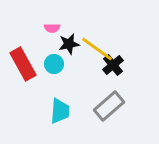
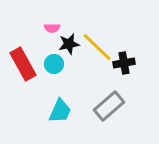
yellow line: moved 2 px up; rotated 8 degrees clockwise
black cross: moved 11 px right, 2 px up; rotated 30 degrees clockwise
cyan trapezoid: rotated 20 degrees clockwise
